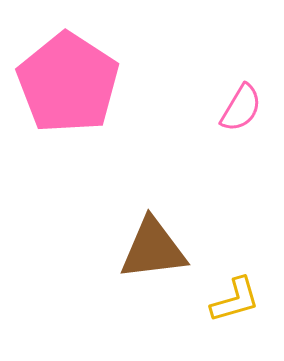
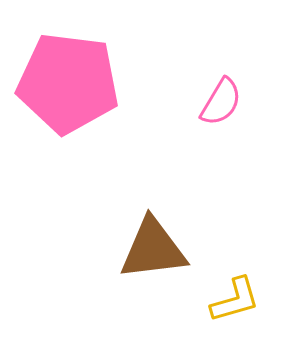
pink pentagon: rotated 26 degrees counterclockwise
pink semicircle: moved 20 px left, 6 px up
